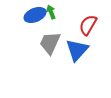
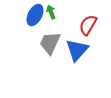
blue ellipse: rotated 40 degrees counterclockwise
